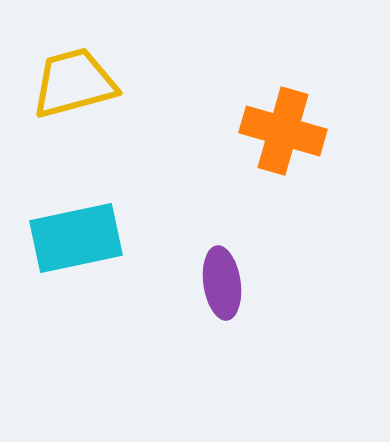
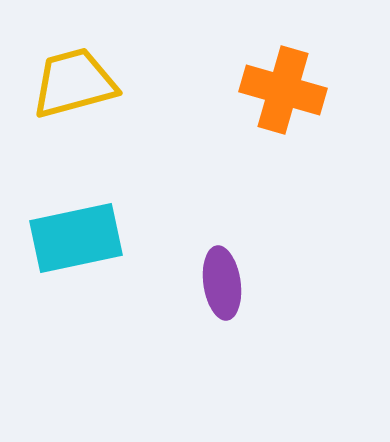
orange cross: moved 41 px up
